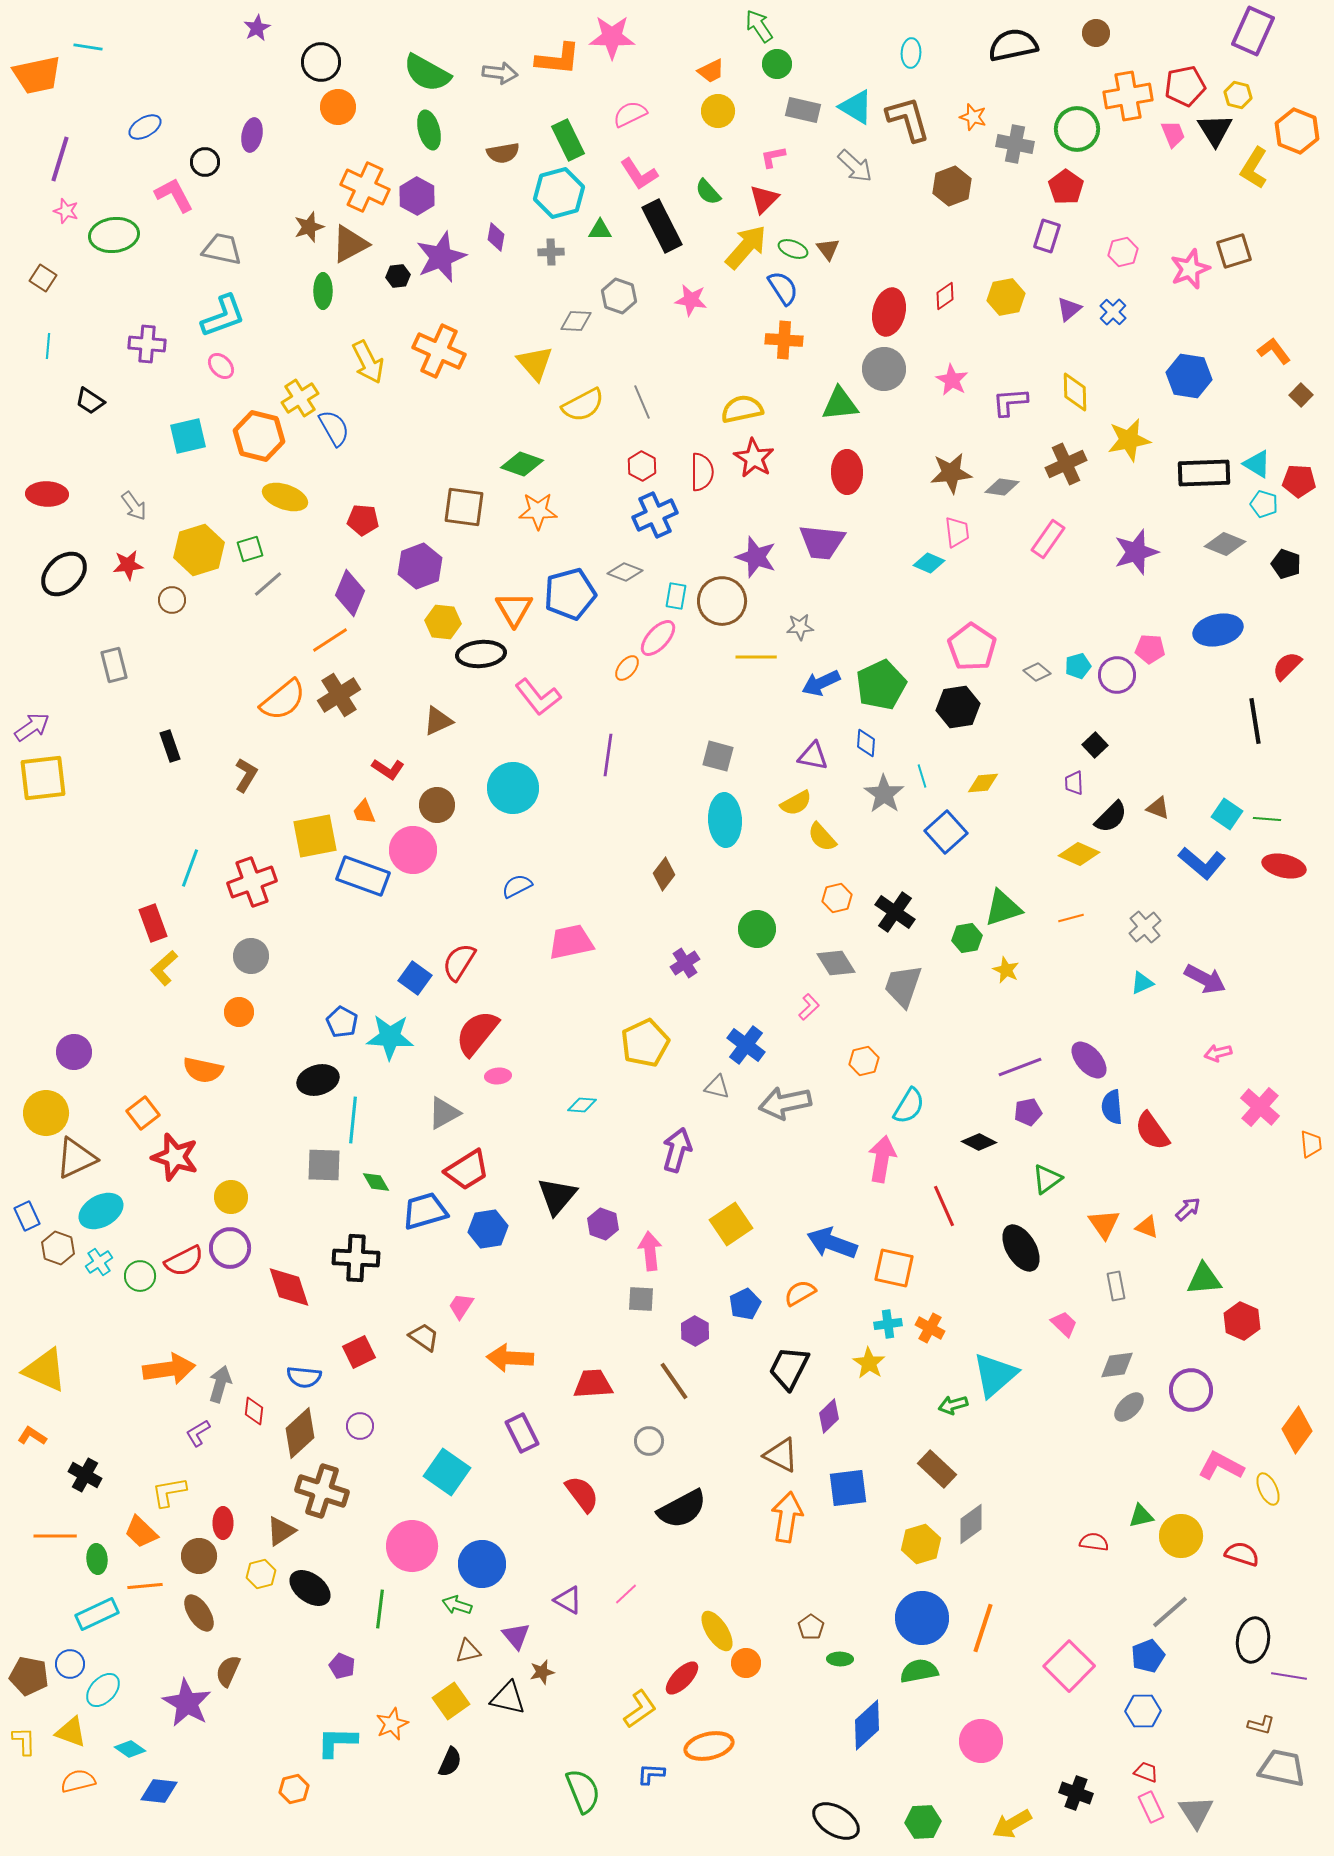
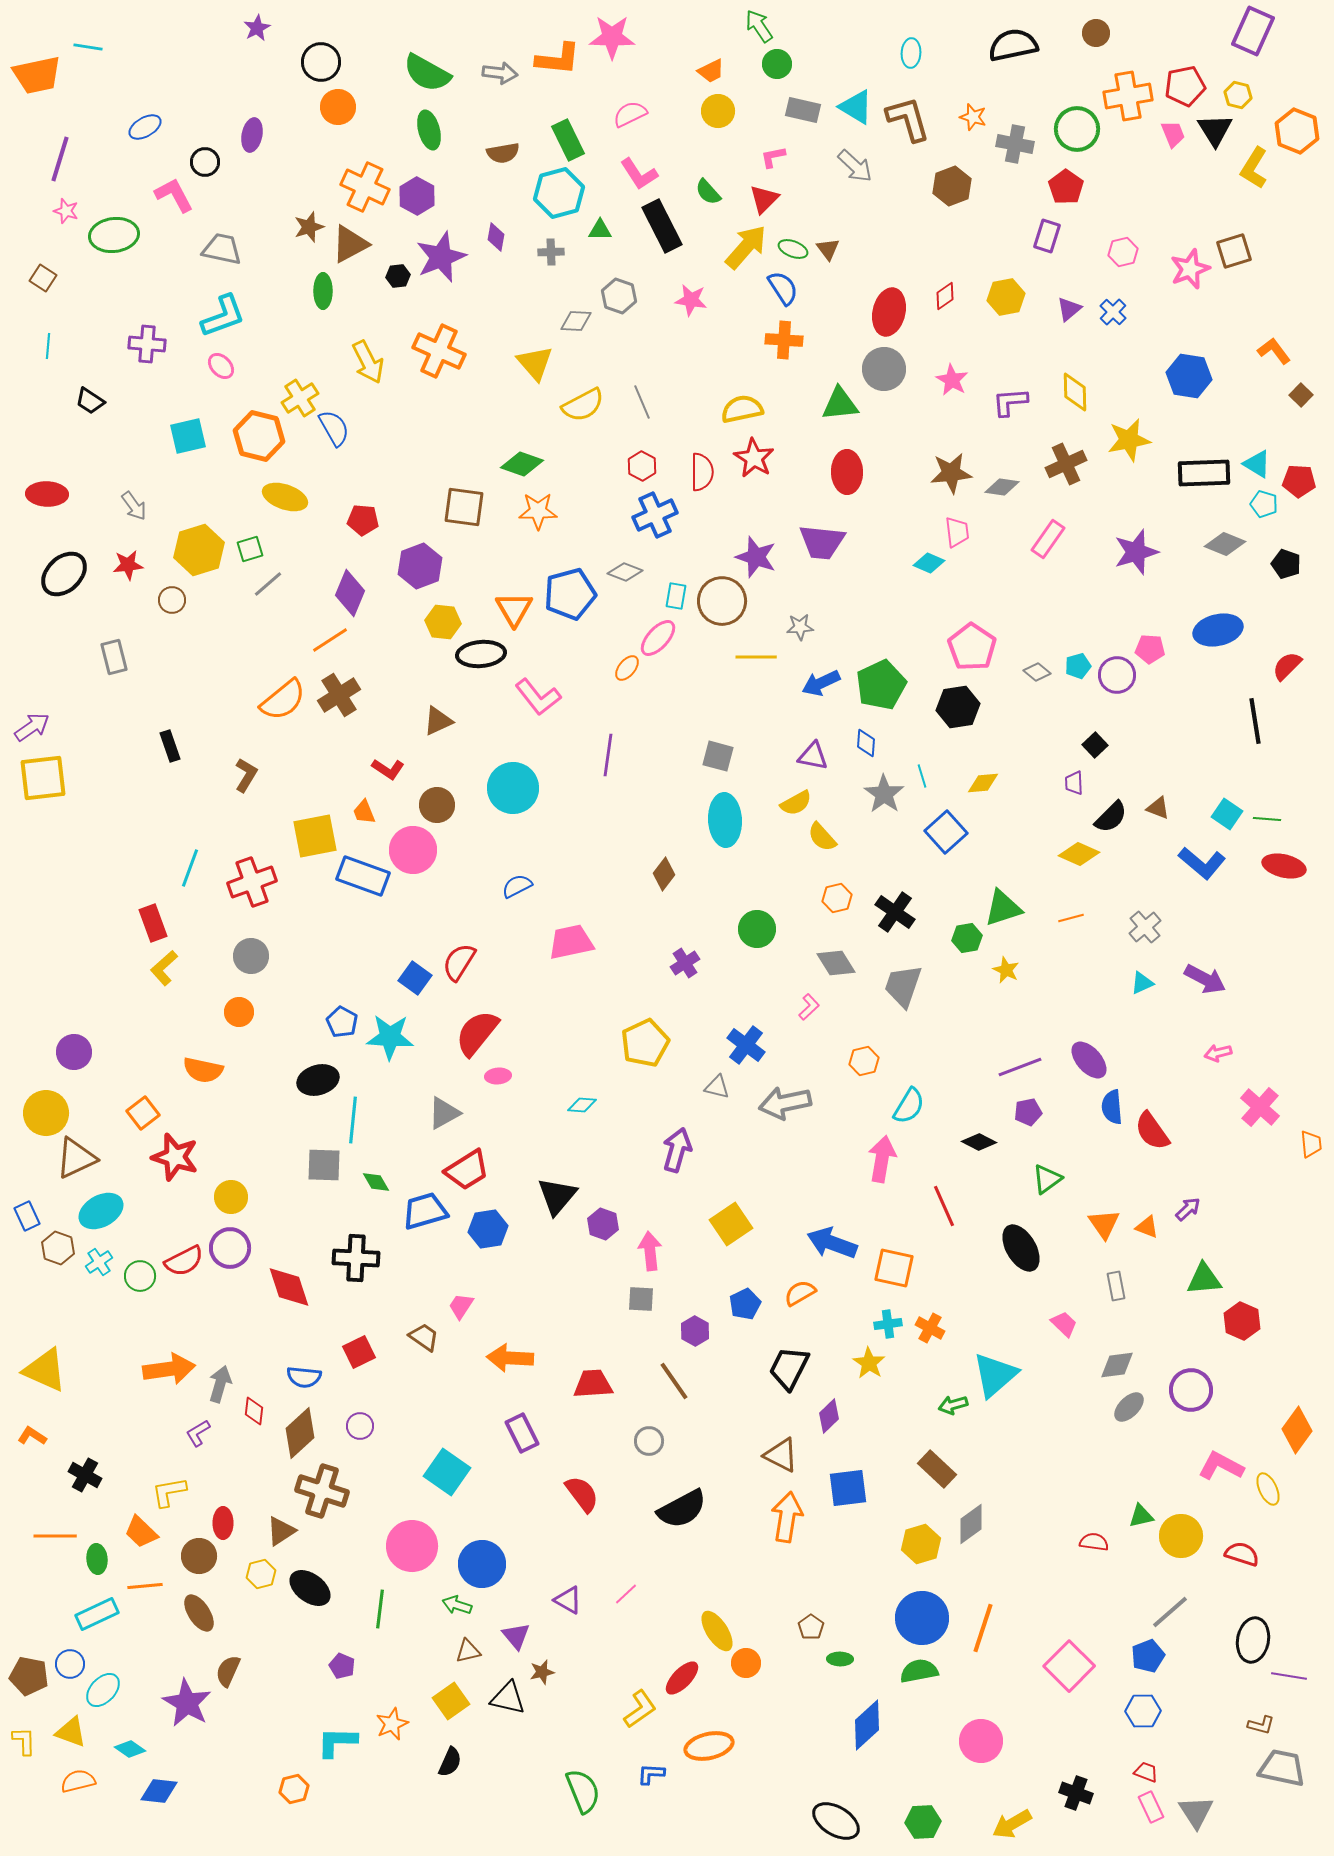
gray rectangle at (114, 665): moved 8 px up
